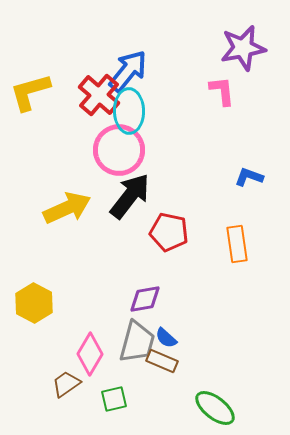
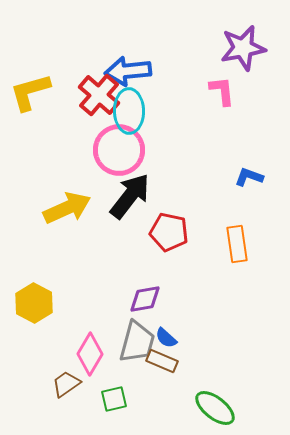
blue arrow: rotated 135 degrees counterclockwise
